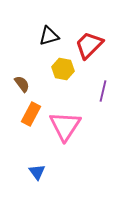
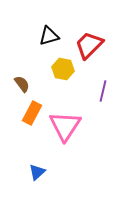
orange rectangle: moved 1 px right, 1 px up
blue triangle: rotated 24 degrees clockwise
